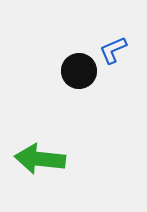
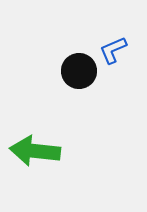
green arrow: moved 5 px left, 8 px up
